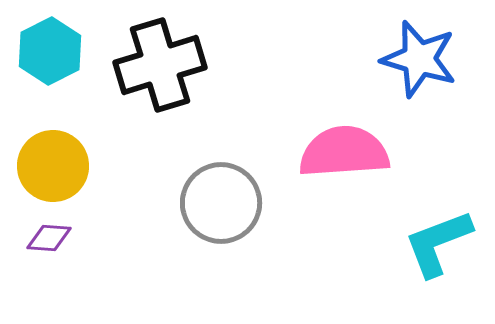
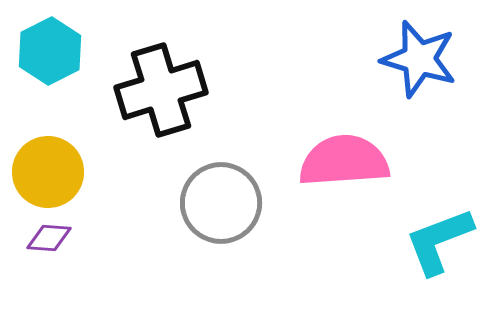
black cross: moved 1 px right, 25 px down
pink semicircle: moved 9 px down
yellow circle: moved 5 px left, 6 px down
cyan L-shape: moved 1 px right, 2 px up
